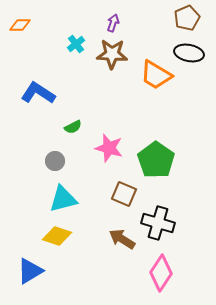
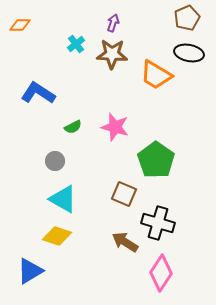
pink star: moved 6 px right, 21 px up
cyan triangle: rotated 44 degrees clockwise
brown arrow: moved 3 px right, 3 px down
